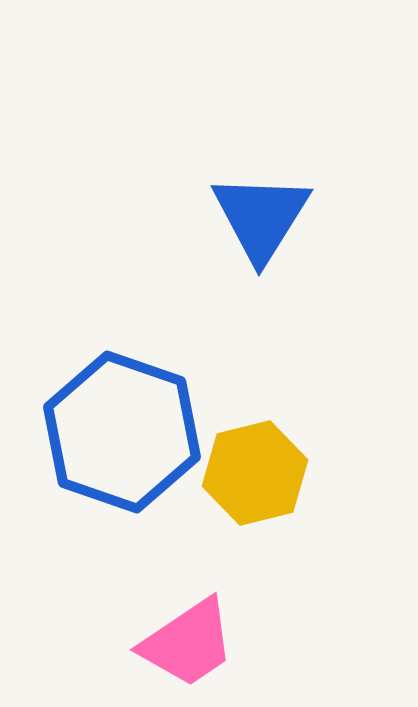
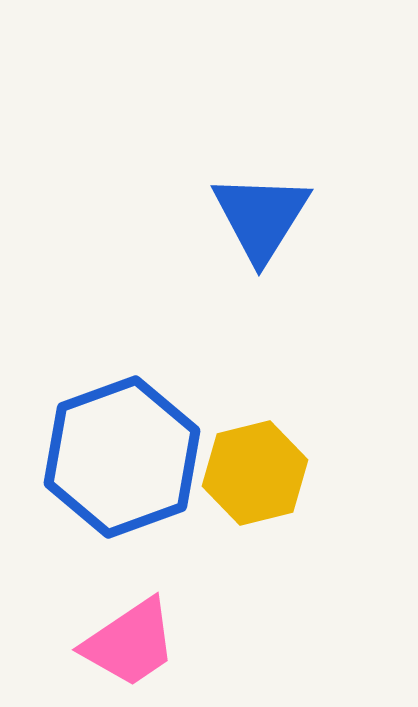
blue hexagon: moved 25 px down; rotated 21 degrees clockwise
pink trapezoid: moved 58 px left
